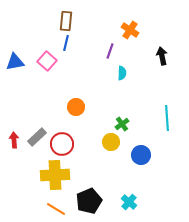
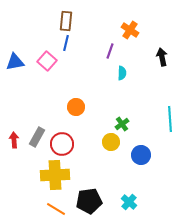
black arrow: moved 1 px down
cyan line: moved 3 px right, 1 px down
gray rectangle: rotated 18 degrees counterclockwise
black pentagon: rotated 15 degrees clockwise
